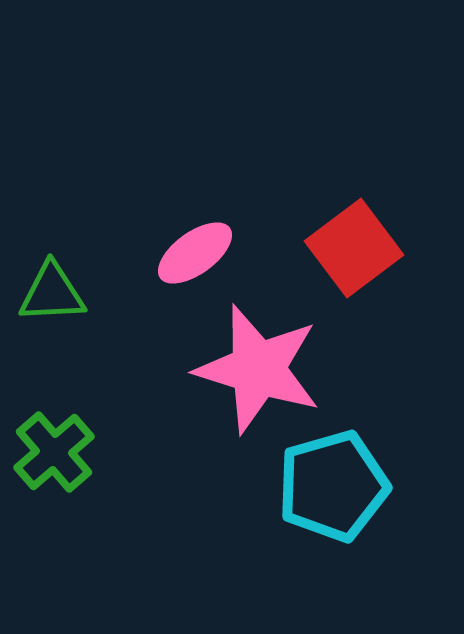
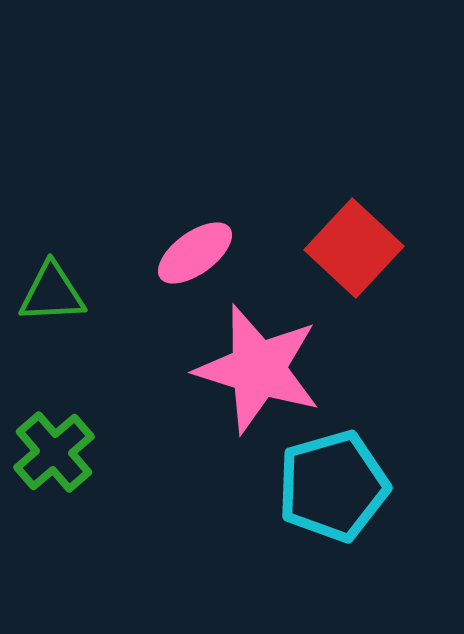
red square: rotated 10 degrees counterclockwise
